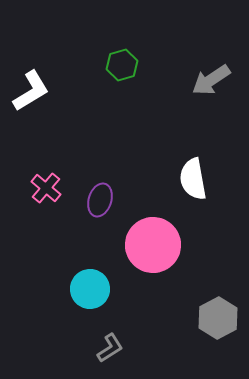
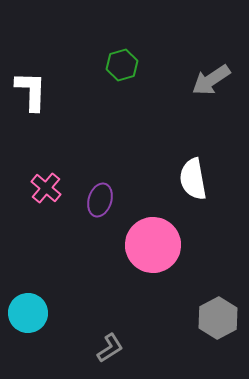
white L-shape: rotated 57 degrees counterclockwise
cyan circle: moved 62 px left, 24 px down
